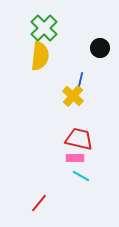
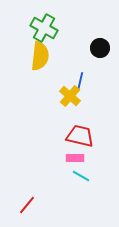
green cross: rotated 16 degrees counterclockwise
yellow cross: moved 3 px left
red trapezoid: moved 1 px right, 3 px up
red line: moved 12 px left, 2 px down
